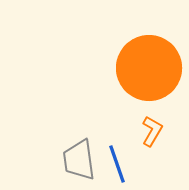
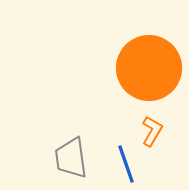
gray trapezoid: moved 8 px left, 2 px up
blue line: moved 9 px right
